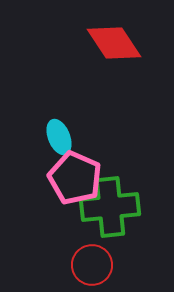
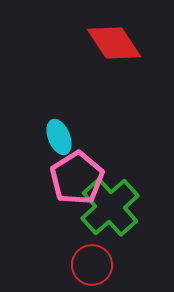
pink pentagon: moved 2 px right; rotated 16 degrees clockwise
green cross: rotated 36 degrees counterclockwise
